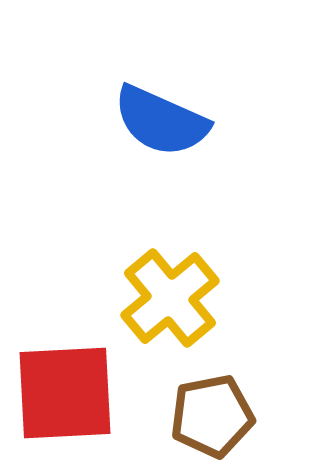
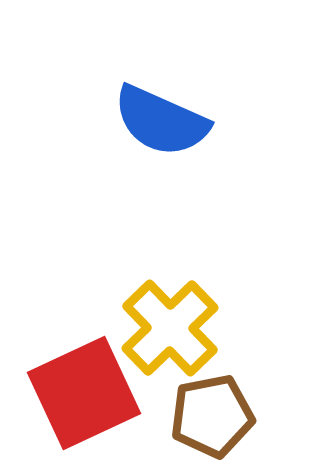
yellow cross: moved 30 px down; rotated 4 degrees counterclockwise
red square: moved 19 px right; rotated 22 degrees counterclockwise
